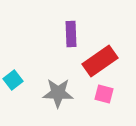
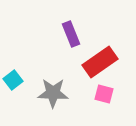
purple rectangle: rotated 20 degrees counterclockwise
red rectangle: moved 1 px down
gray star: moved 5 px left
